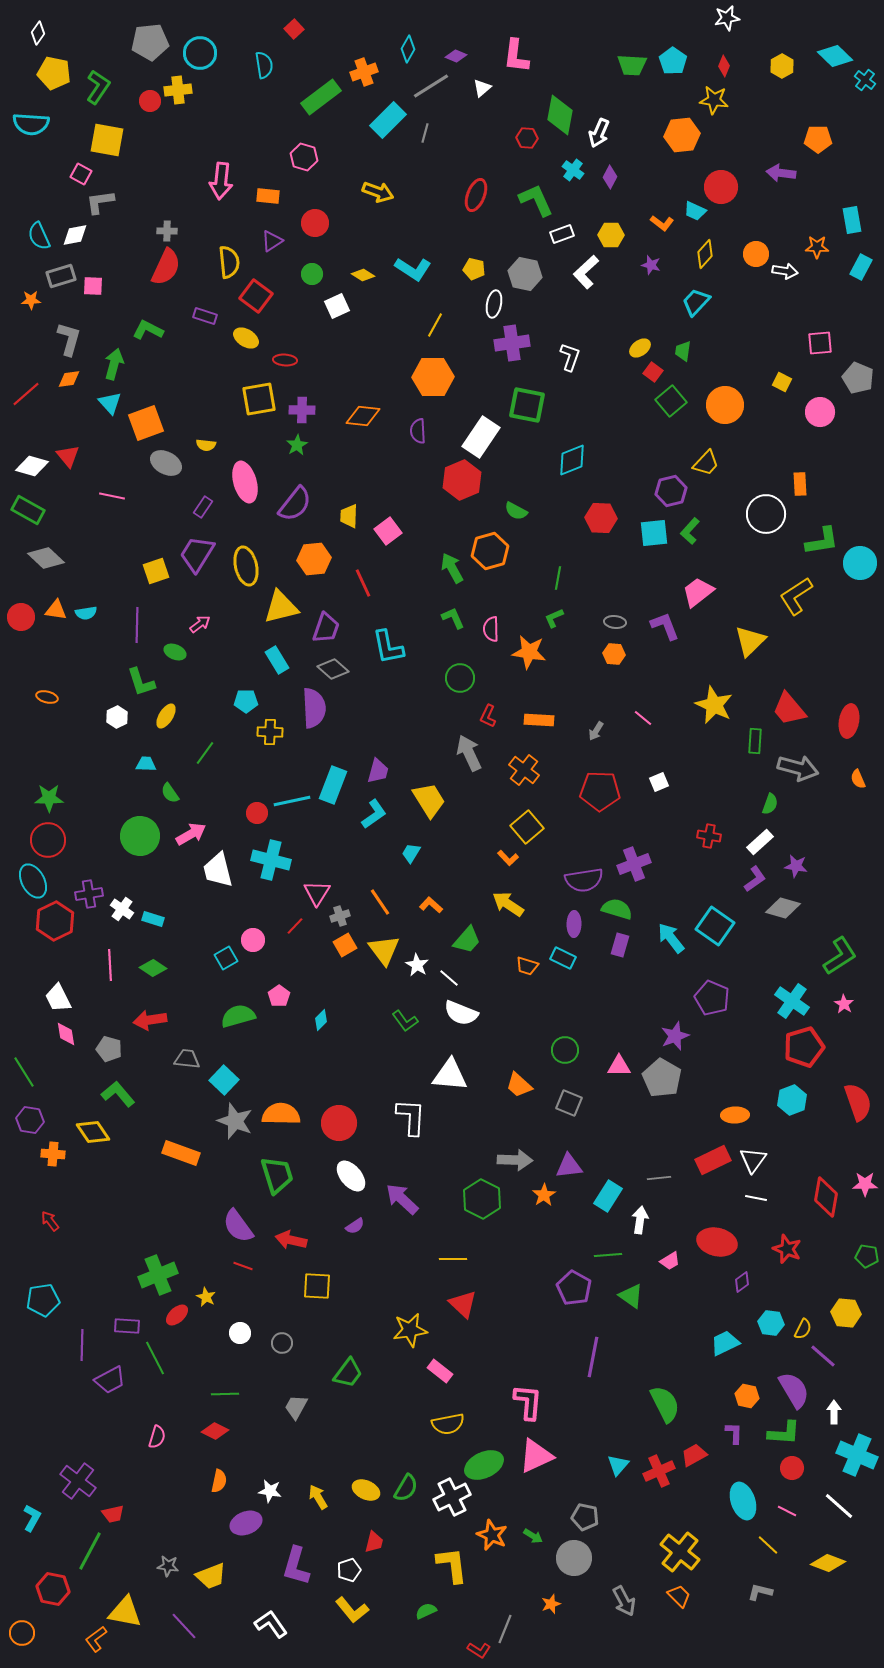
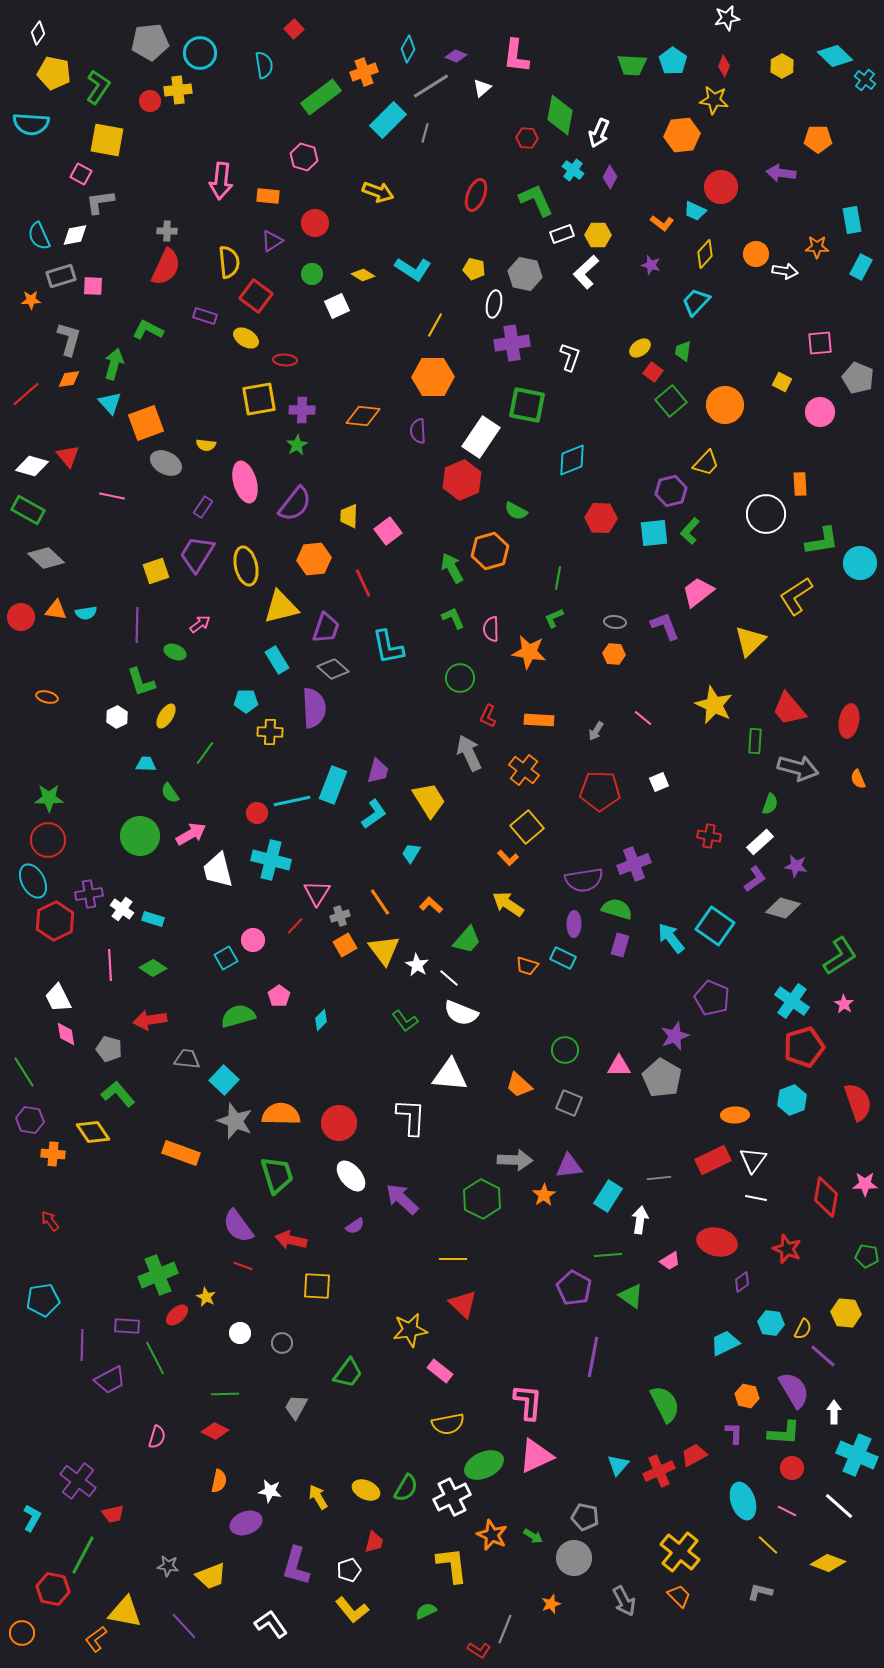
yellow hexagon at (611, 235): moved 13 px left
green line at (90, 1551): moved 7 px left, 4 px down
